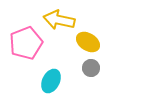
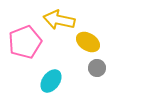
pink pentagon: moved 1 px left, 1 px up
gray circle: moved 6 px right
cyan ellipse: rotated 10 degrees clockwise
